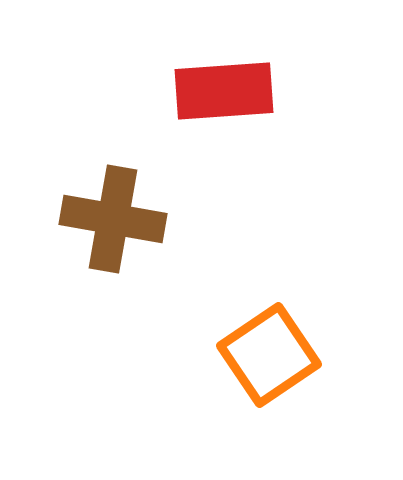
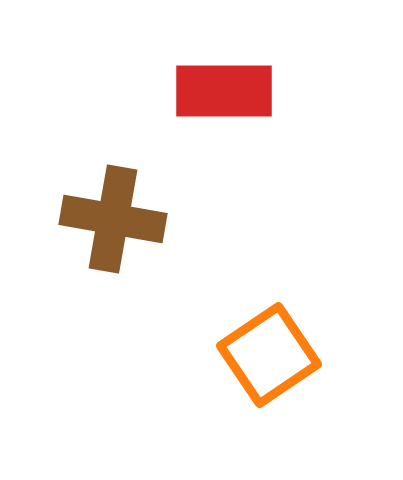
red rectangle: rotated 4 degrees clockwise
